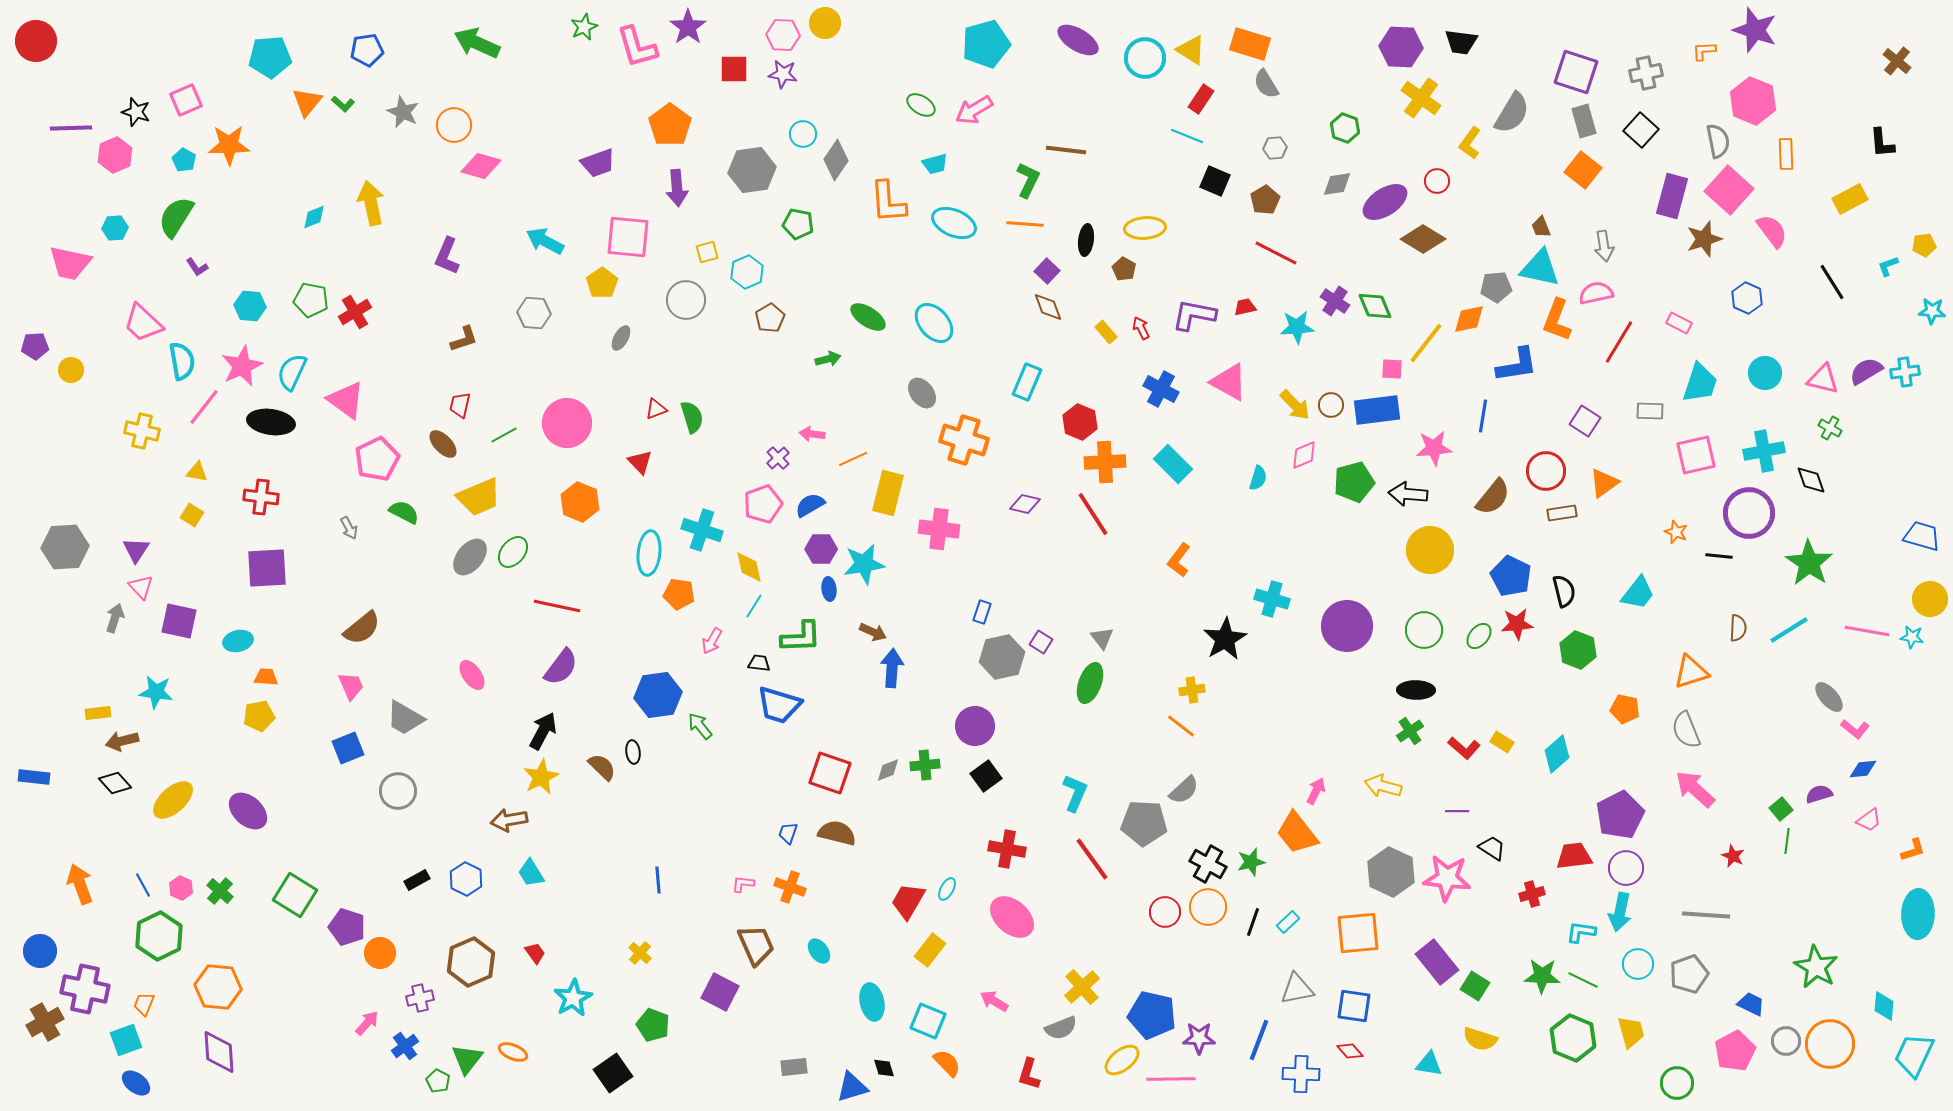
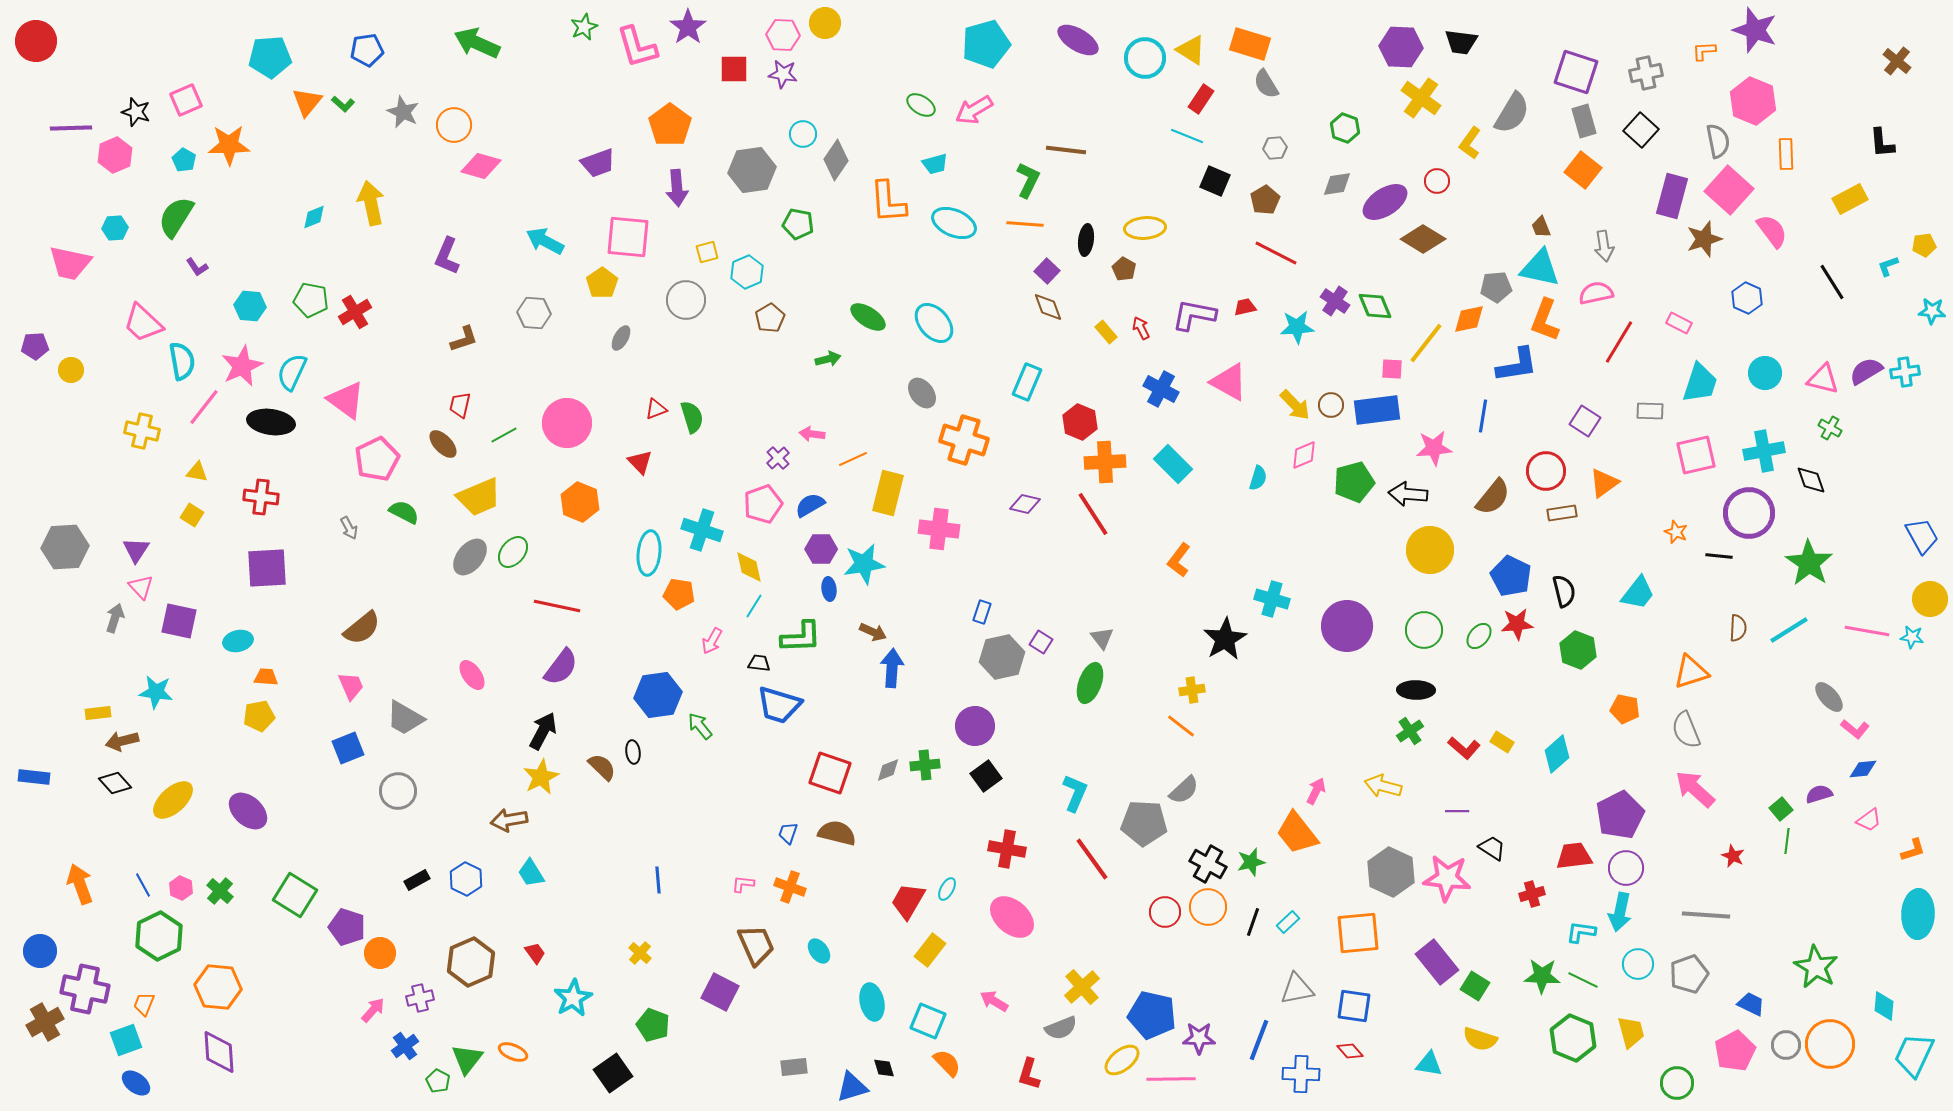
orange L-shape at (1557, 320): moved 12 px left
blue trapezoid at (1922, 536): rotated 45 degrees clockwise
pink arrow at (367, 1023): moved 6 px right, 13 px up
gray circle at (1786, 1041): moved 4 px down
